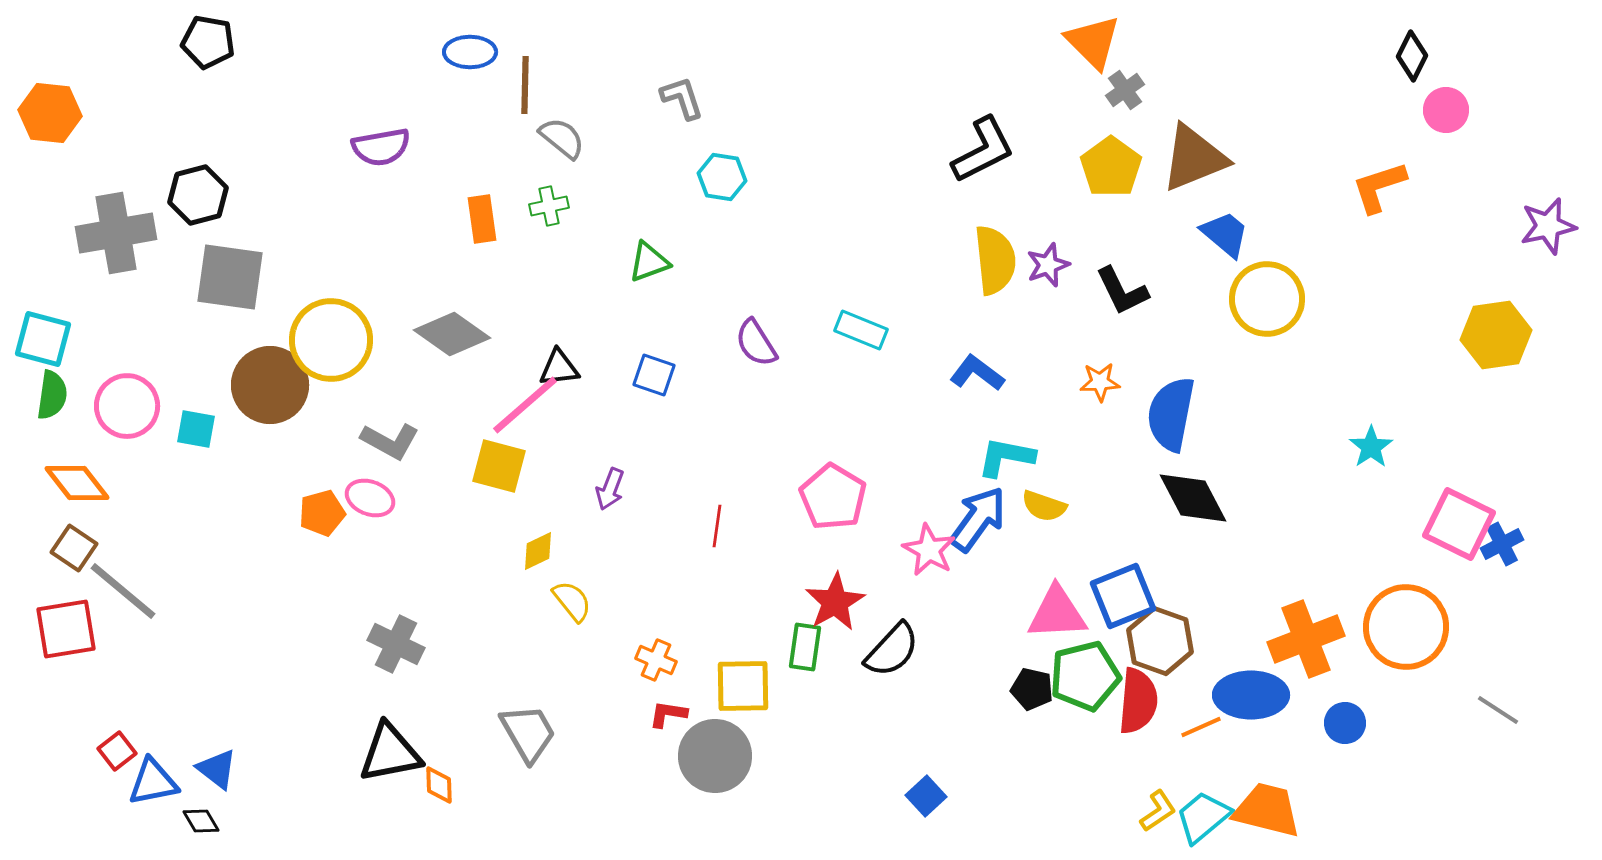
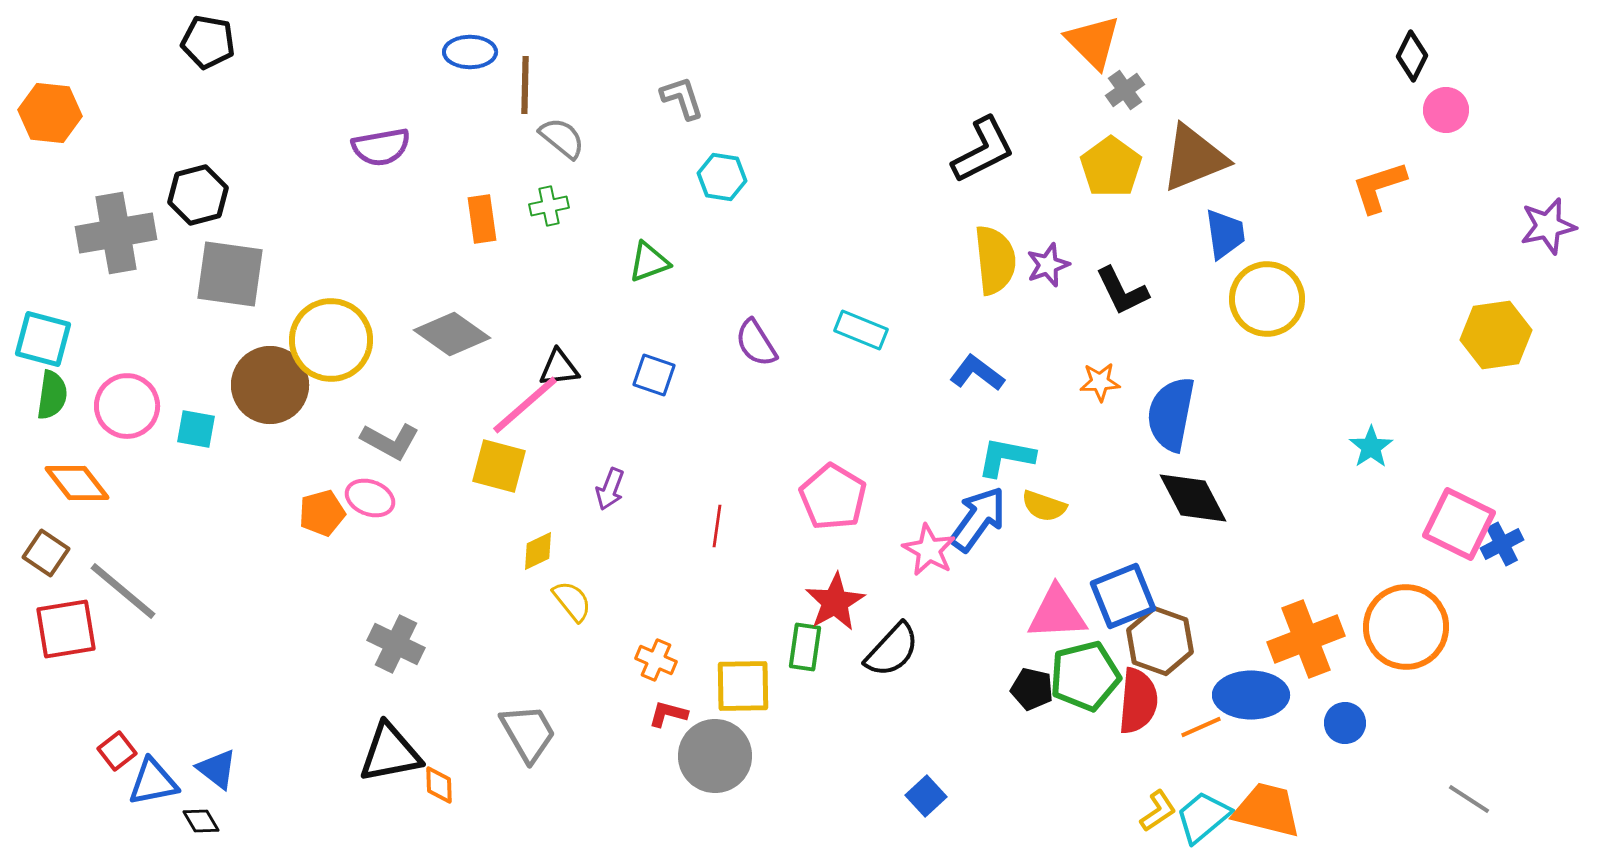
blue trapezoid at (1225, 234): rotated 42 degrees clockwise
gray square at (230, 277): moved 3 px up
brown square at (74, 548): moved 28 px left, 5 px down
gray line at (1498, 710): moved 29 px left, 89 px down
red L-shape at (668, 714): rotated 6 degrees clockwise
